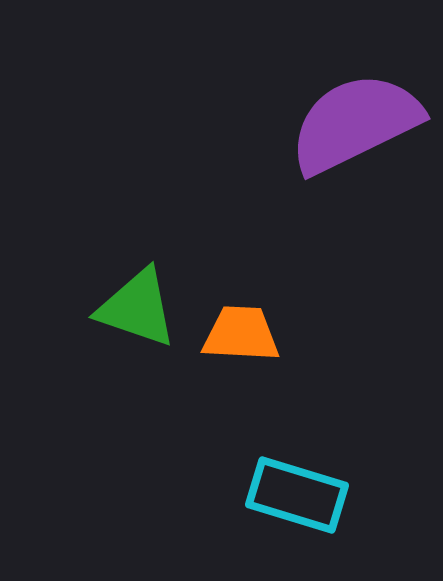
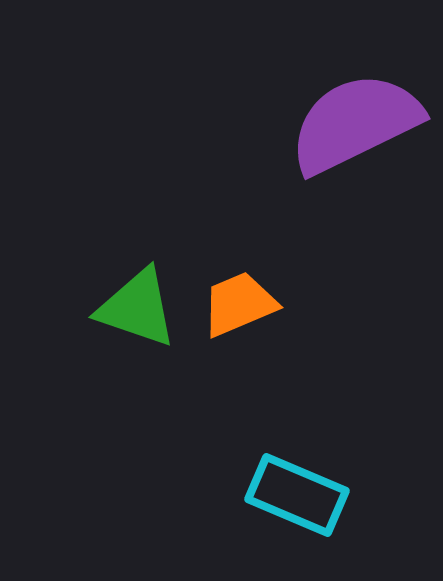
orange trapezoid: moved 2 px left, 30 px up; rotated 26 degrees counterclockwise
cyan rectangle: rotated 6 degrees clockwise
